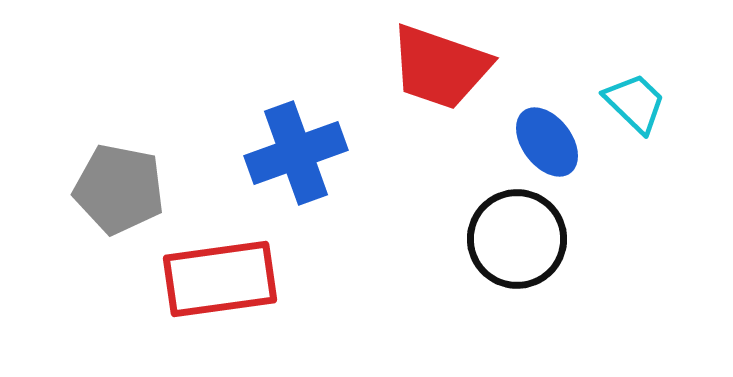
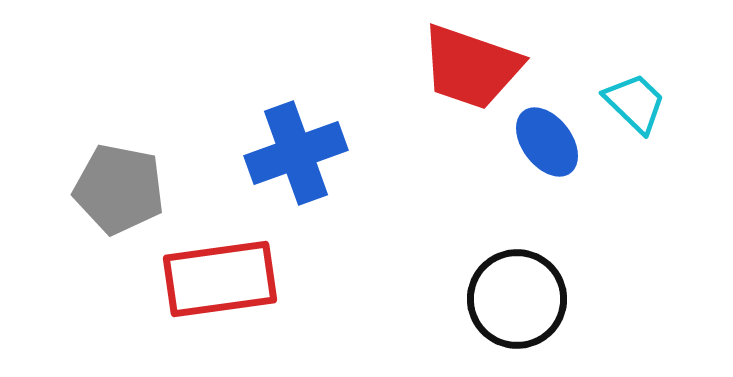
red trapezoid: moved 31 px right
black circle: moved 60 px down
